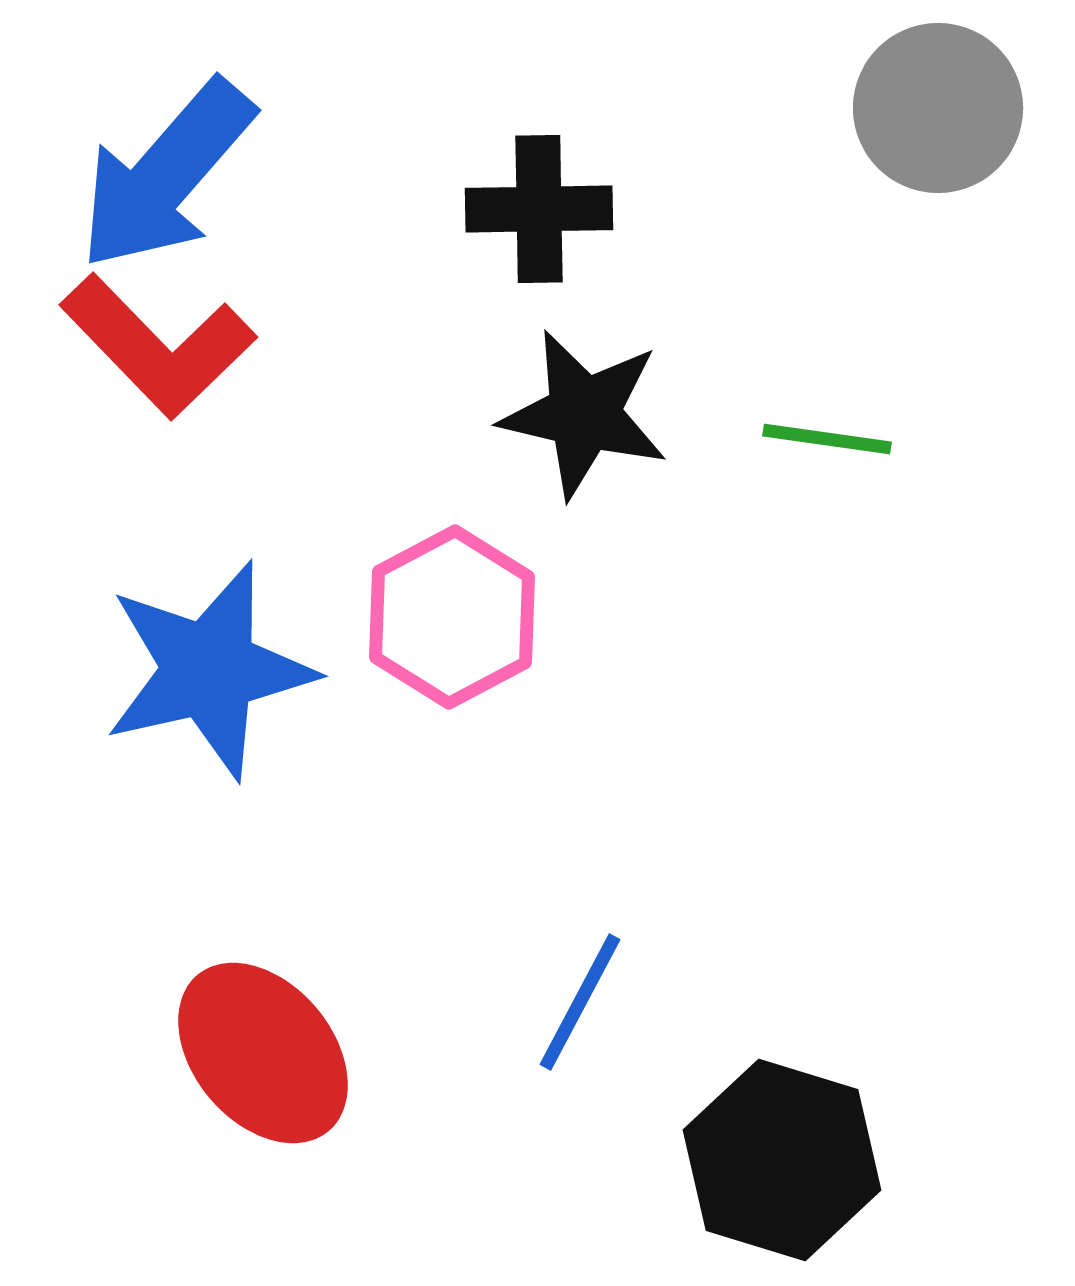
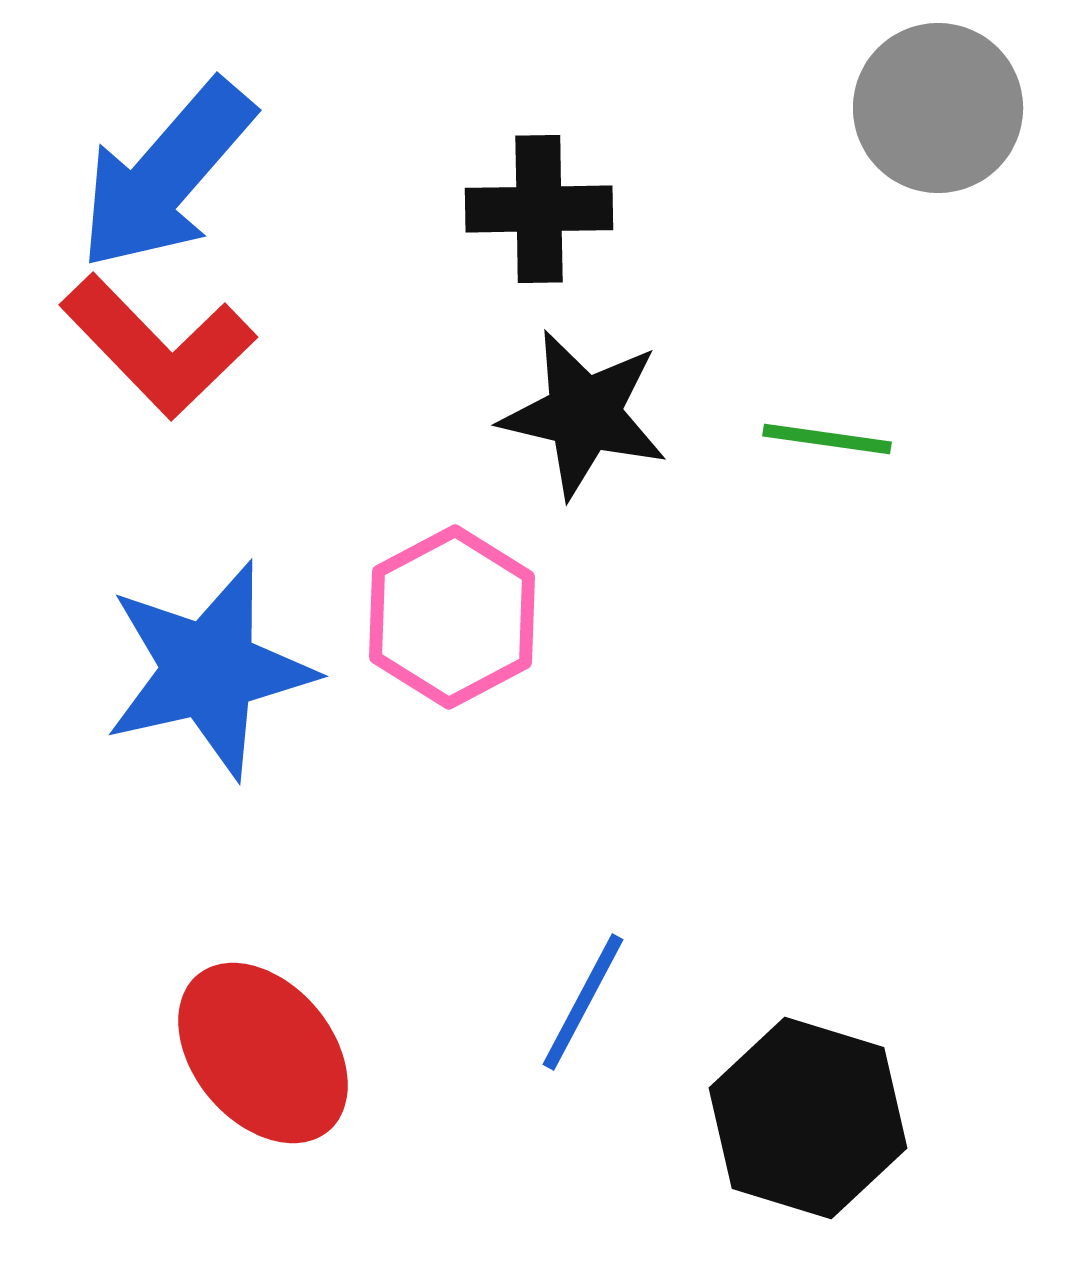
blue line: moved 3 px right
black hexagon: moved 26 px right, 42 px up
